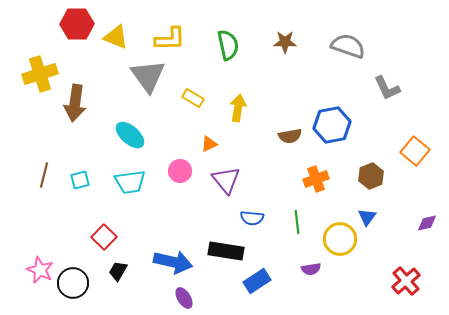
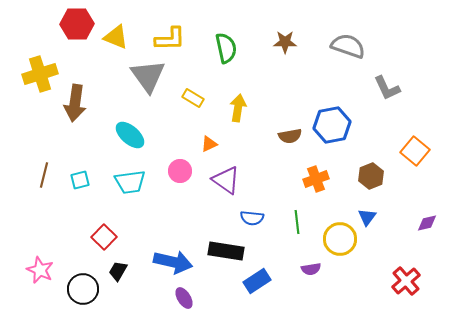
green semicircle: moved 2 px left, 3 px down
purple triangle: rotated 16 degrees counterclockwise
black circle: moved 10 px right, 6 px down
